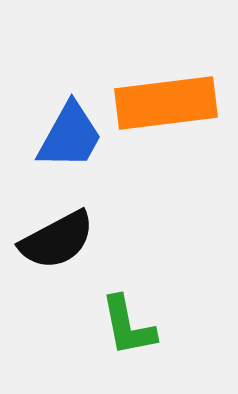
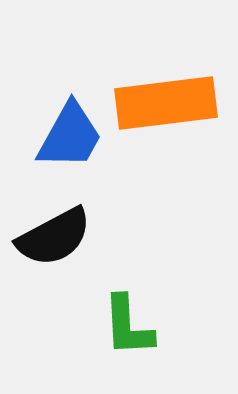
black semicircle: moved 3 px left, 3 px up
green L-shape: rotated 8 degrees clockwise
